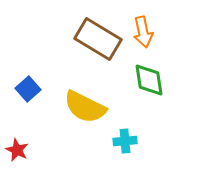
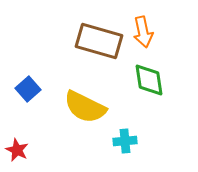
brown rectangle: moved 1 px right, 2 px down; rotated 15 degrees counterclockwise
